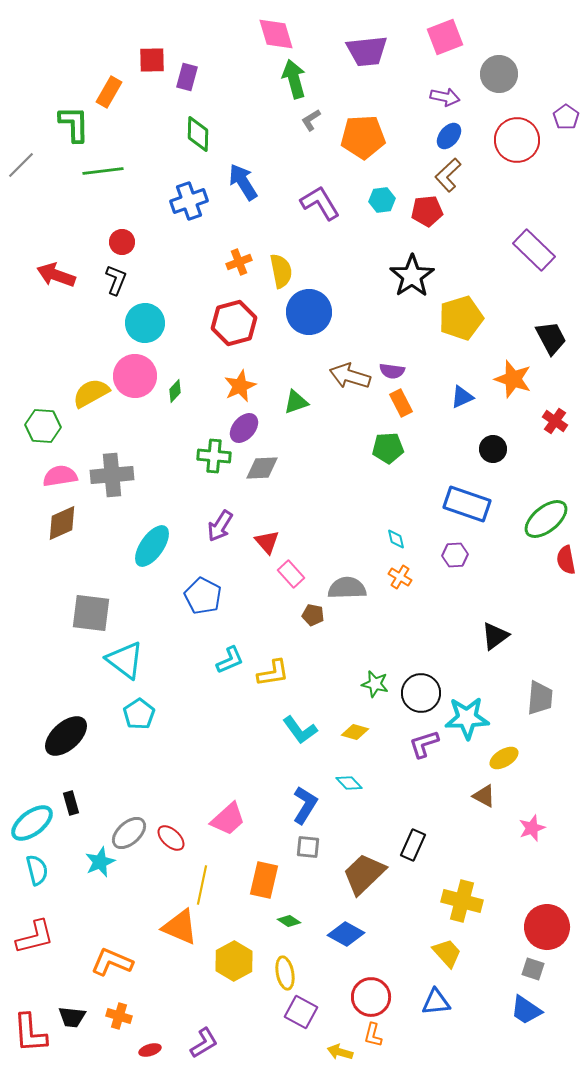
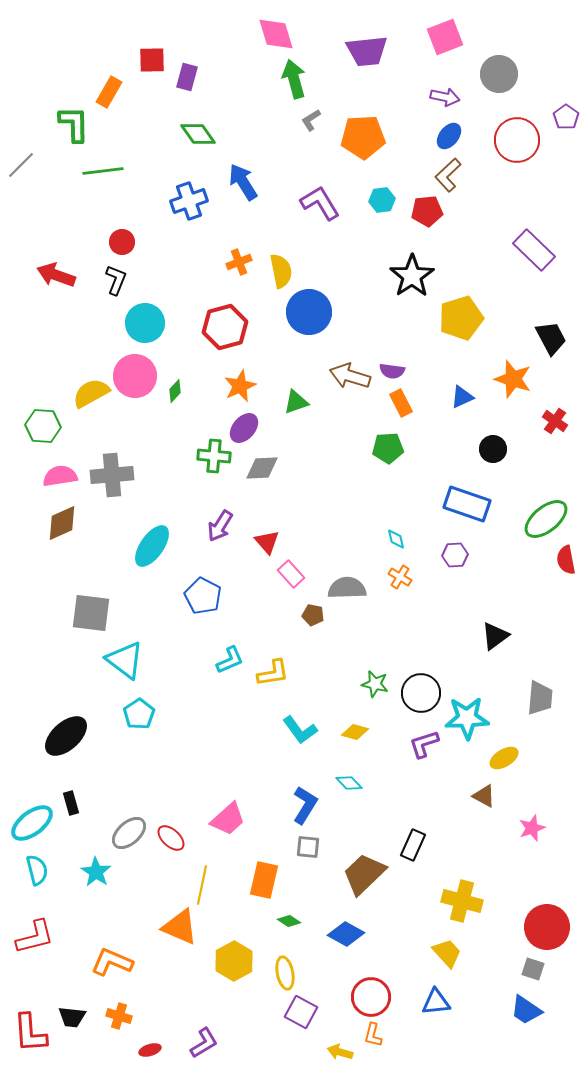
green diamond at (198, 134): rotated 36 degrees counterclockwise
red hexagon at (234, 323): moved 9 px left, 4 px down
cyan star at (100, 862): moved 4 px left, 10 px down; rotated 16 degrees counterclockwise
